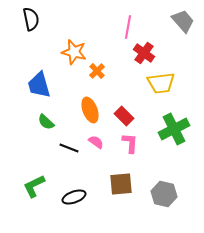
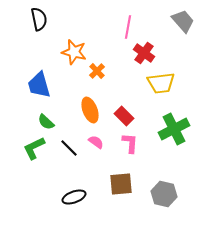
black semicircle: moved 8 px right
black line: rotated 24 degrees clockwise
green L-shape: moved 38 px up
